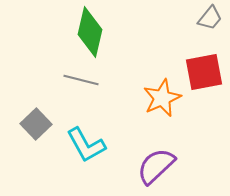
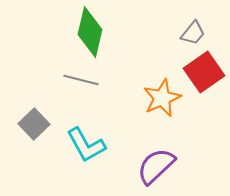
gray trapezoid: moved 17 px left, 15 px down
red square: rotated 24 degrees counterclockwise
gray square: moved 2 px left
